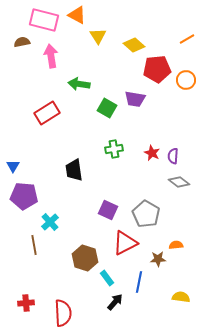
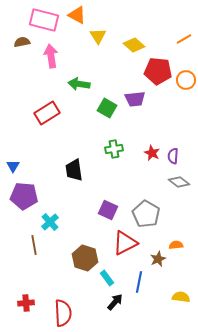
orange line: moved 3 px left
red pentagon: moved 1 px right, 2 px down; rotated 12 degrees clockwise
purple trapezoid: rotated 15 degrees counterclockwise
brown star: rotated 21 degrees counterclockwise
